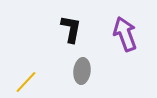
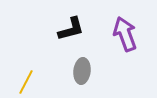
black L-shape: rotated 64 degrees clockwise
yellow line: rotated 15 degrees counterclockwise
